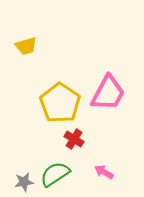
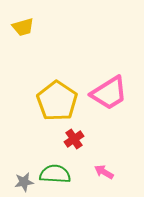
yellow trapezoid: moved 3 px left, 19 px up
pink trapezoid: moved 1 px right; rotated 30 degrees clockwise
yellow pentagon: moved 3 px left, 2 px up
red cross: rotated 24 degrees clockwise
green semicircle: rotated 36 degrees clockwise
